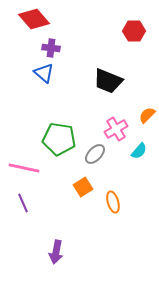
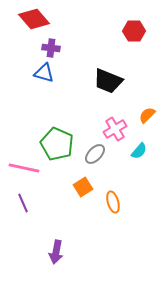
blue triangle: rotated 25 degrees counterclockwise
pink cross: moved 1 px left
green pentagon: moved 2 px left, 5 px down; rotated 16 degrees clockwise
